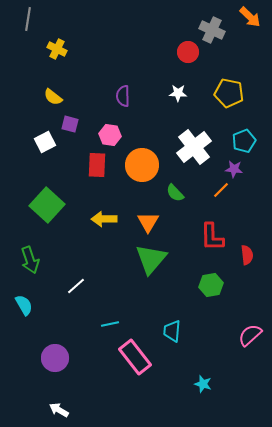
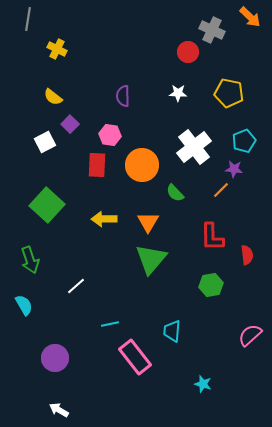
purple square: rotated 30 degrees clockwise
